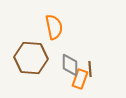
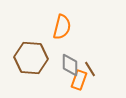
orange semicircle: moved 8 px right; rotated 25 degrees clockwise
brown line: rotated 28 degrees counterclockwise
orange rectangle: moved 1 px left, 1 px down
